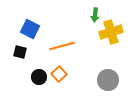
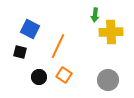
yellow cross: rotated 15 degrees clockwise
orange line: moved 4 px left; rotated 50 degrees counterclockwise
orange square: moved 5 px right, 1 px down; rotated 14 degrees counterclockwise
